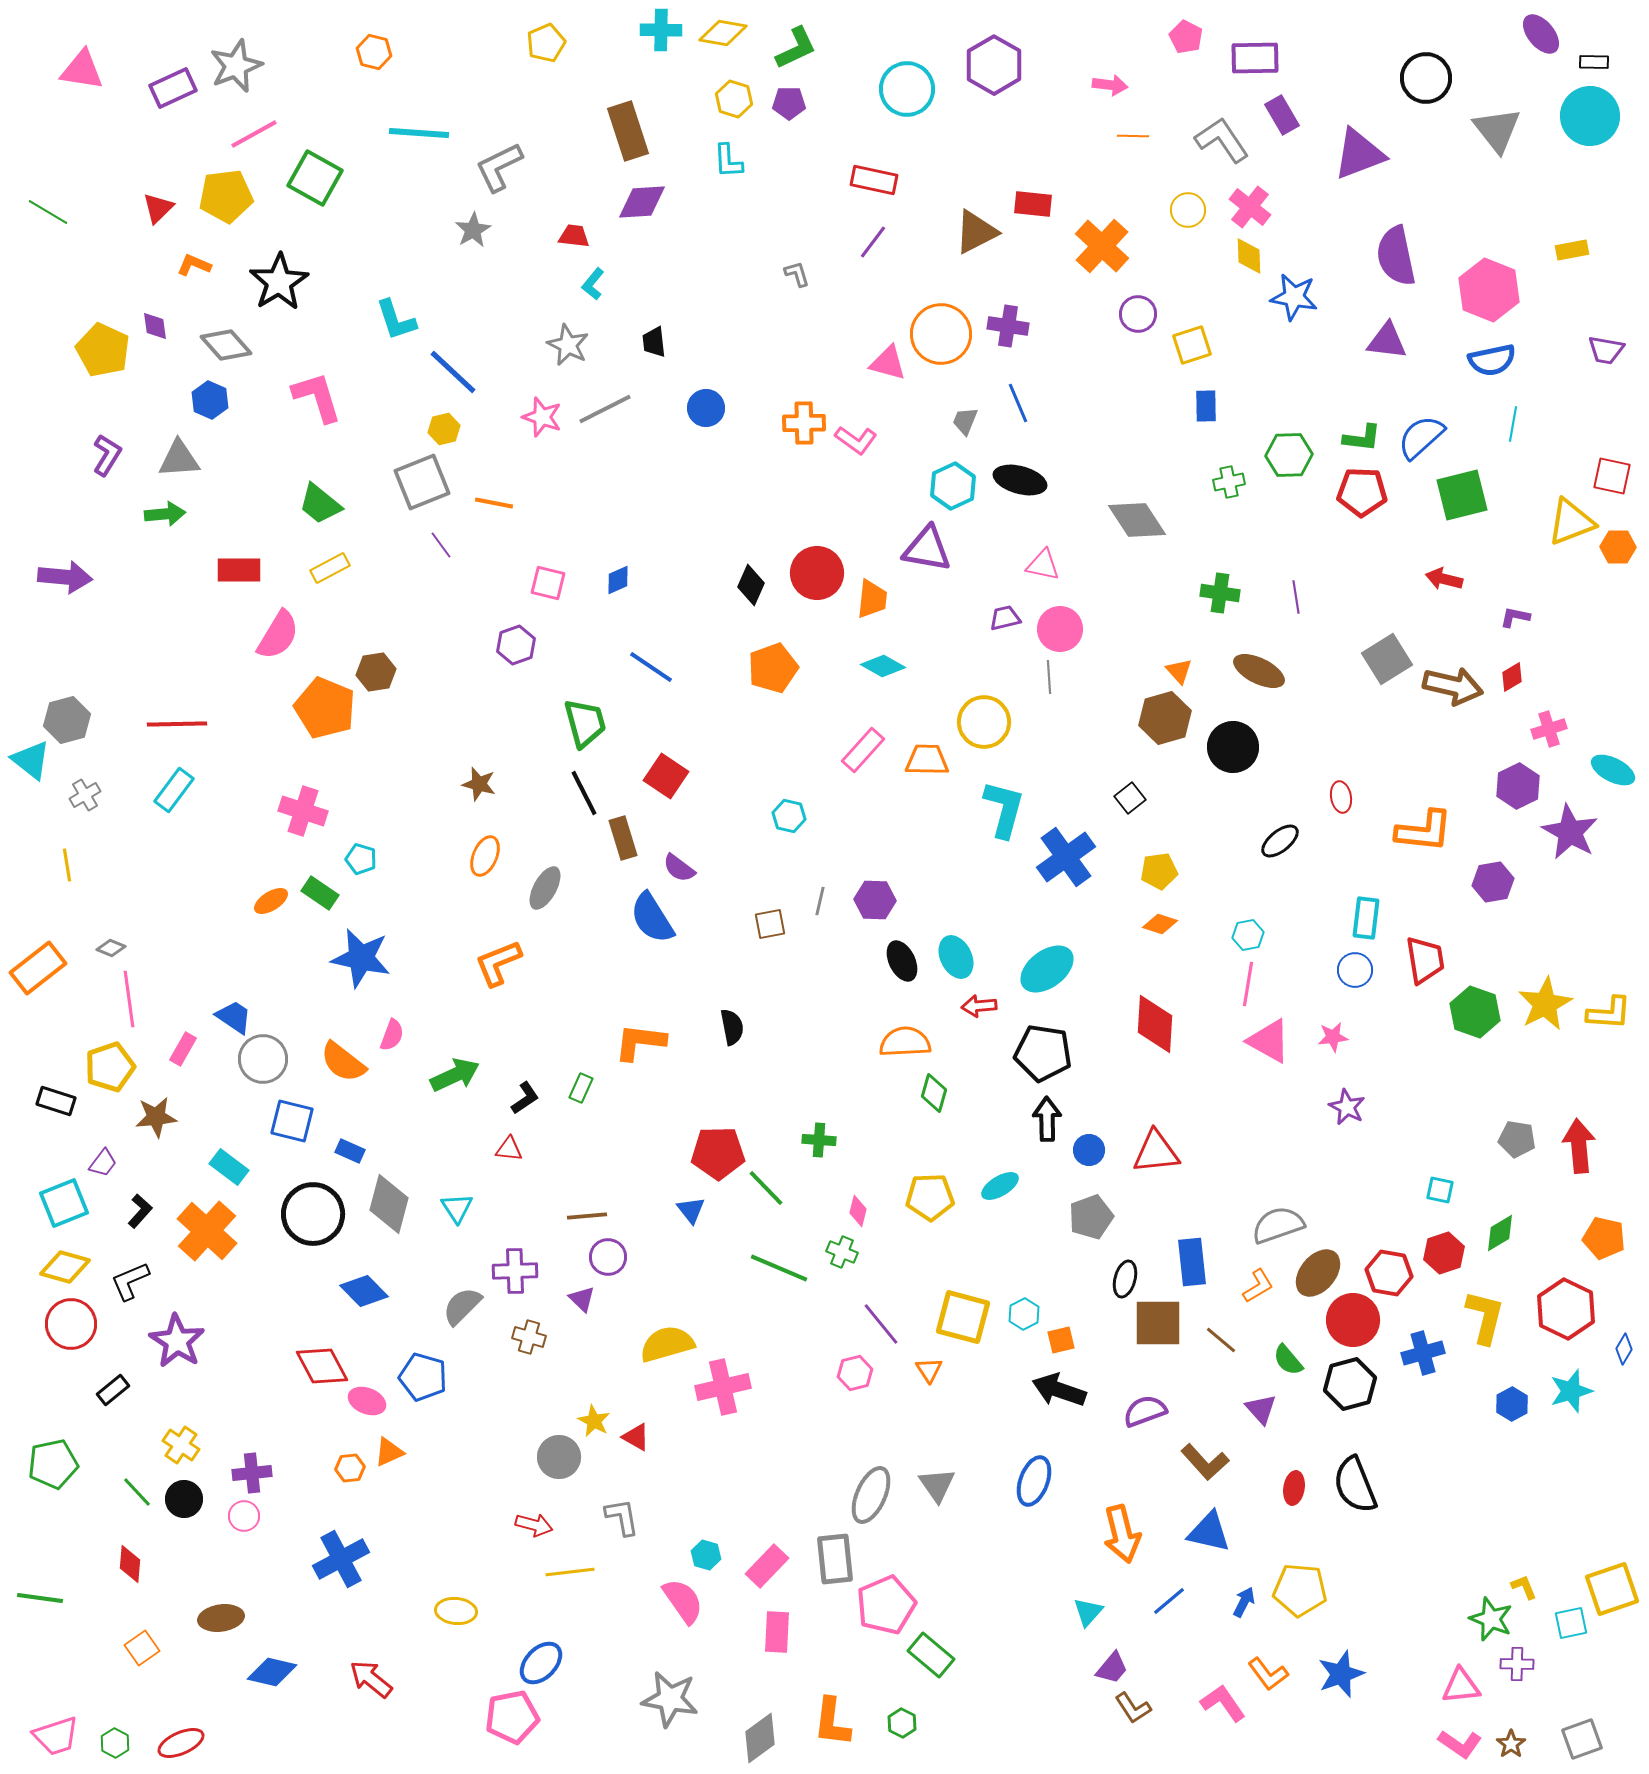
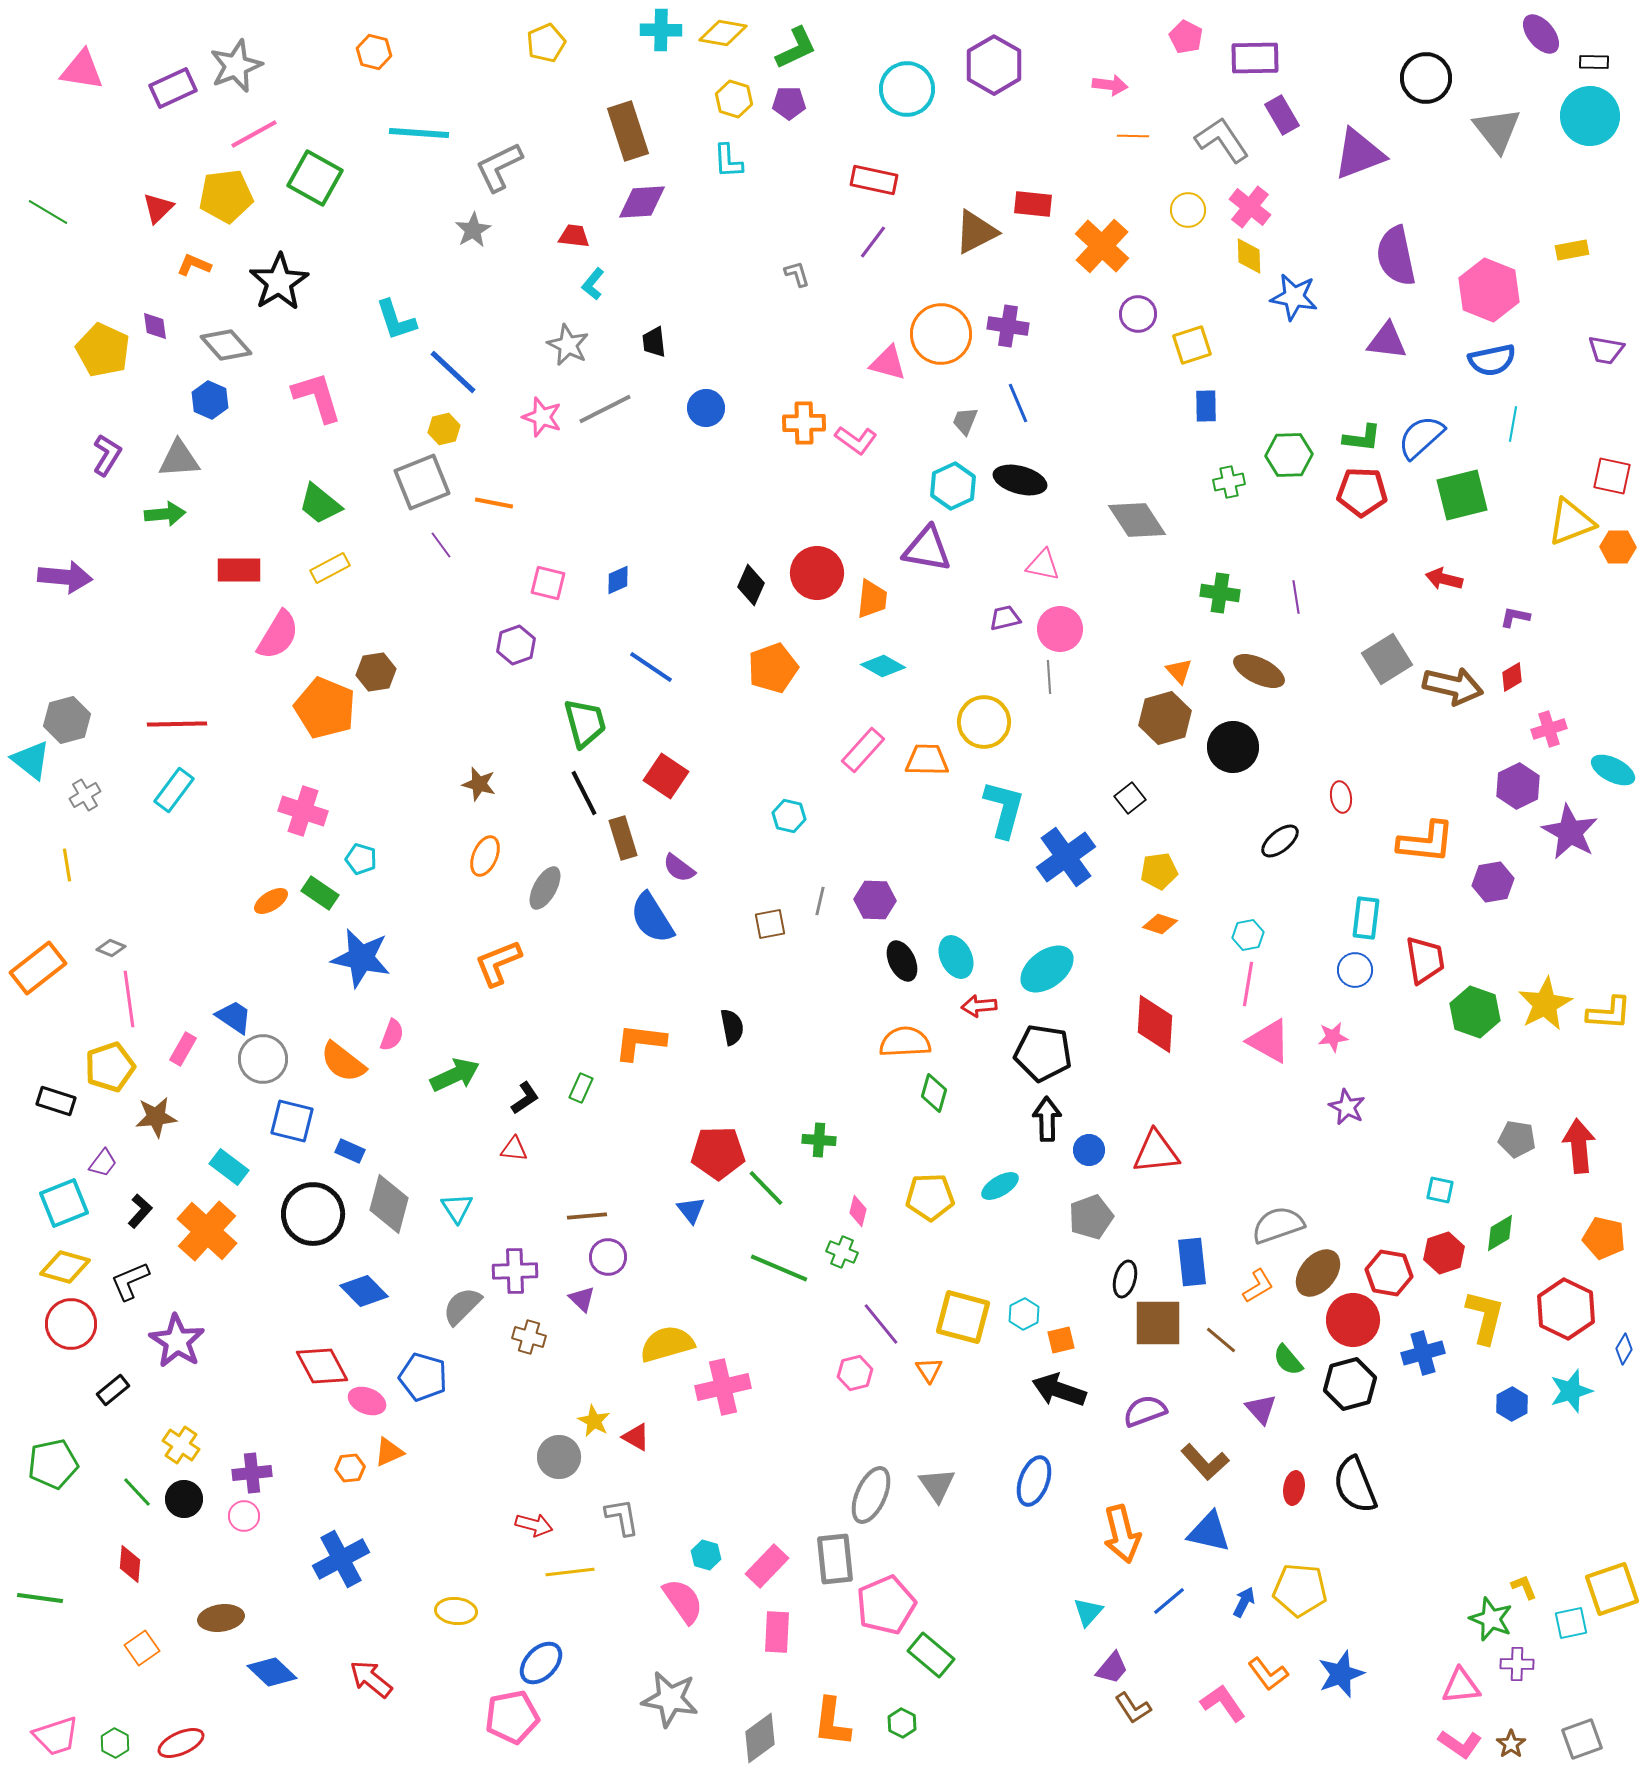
orange L-shape at (1424, 831): moved 2 px right, 11 px down
red triangle at (509, 1149): moved 5 px right
blue diamond at (272, 1672): rotated 30 degrees clockwise
